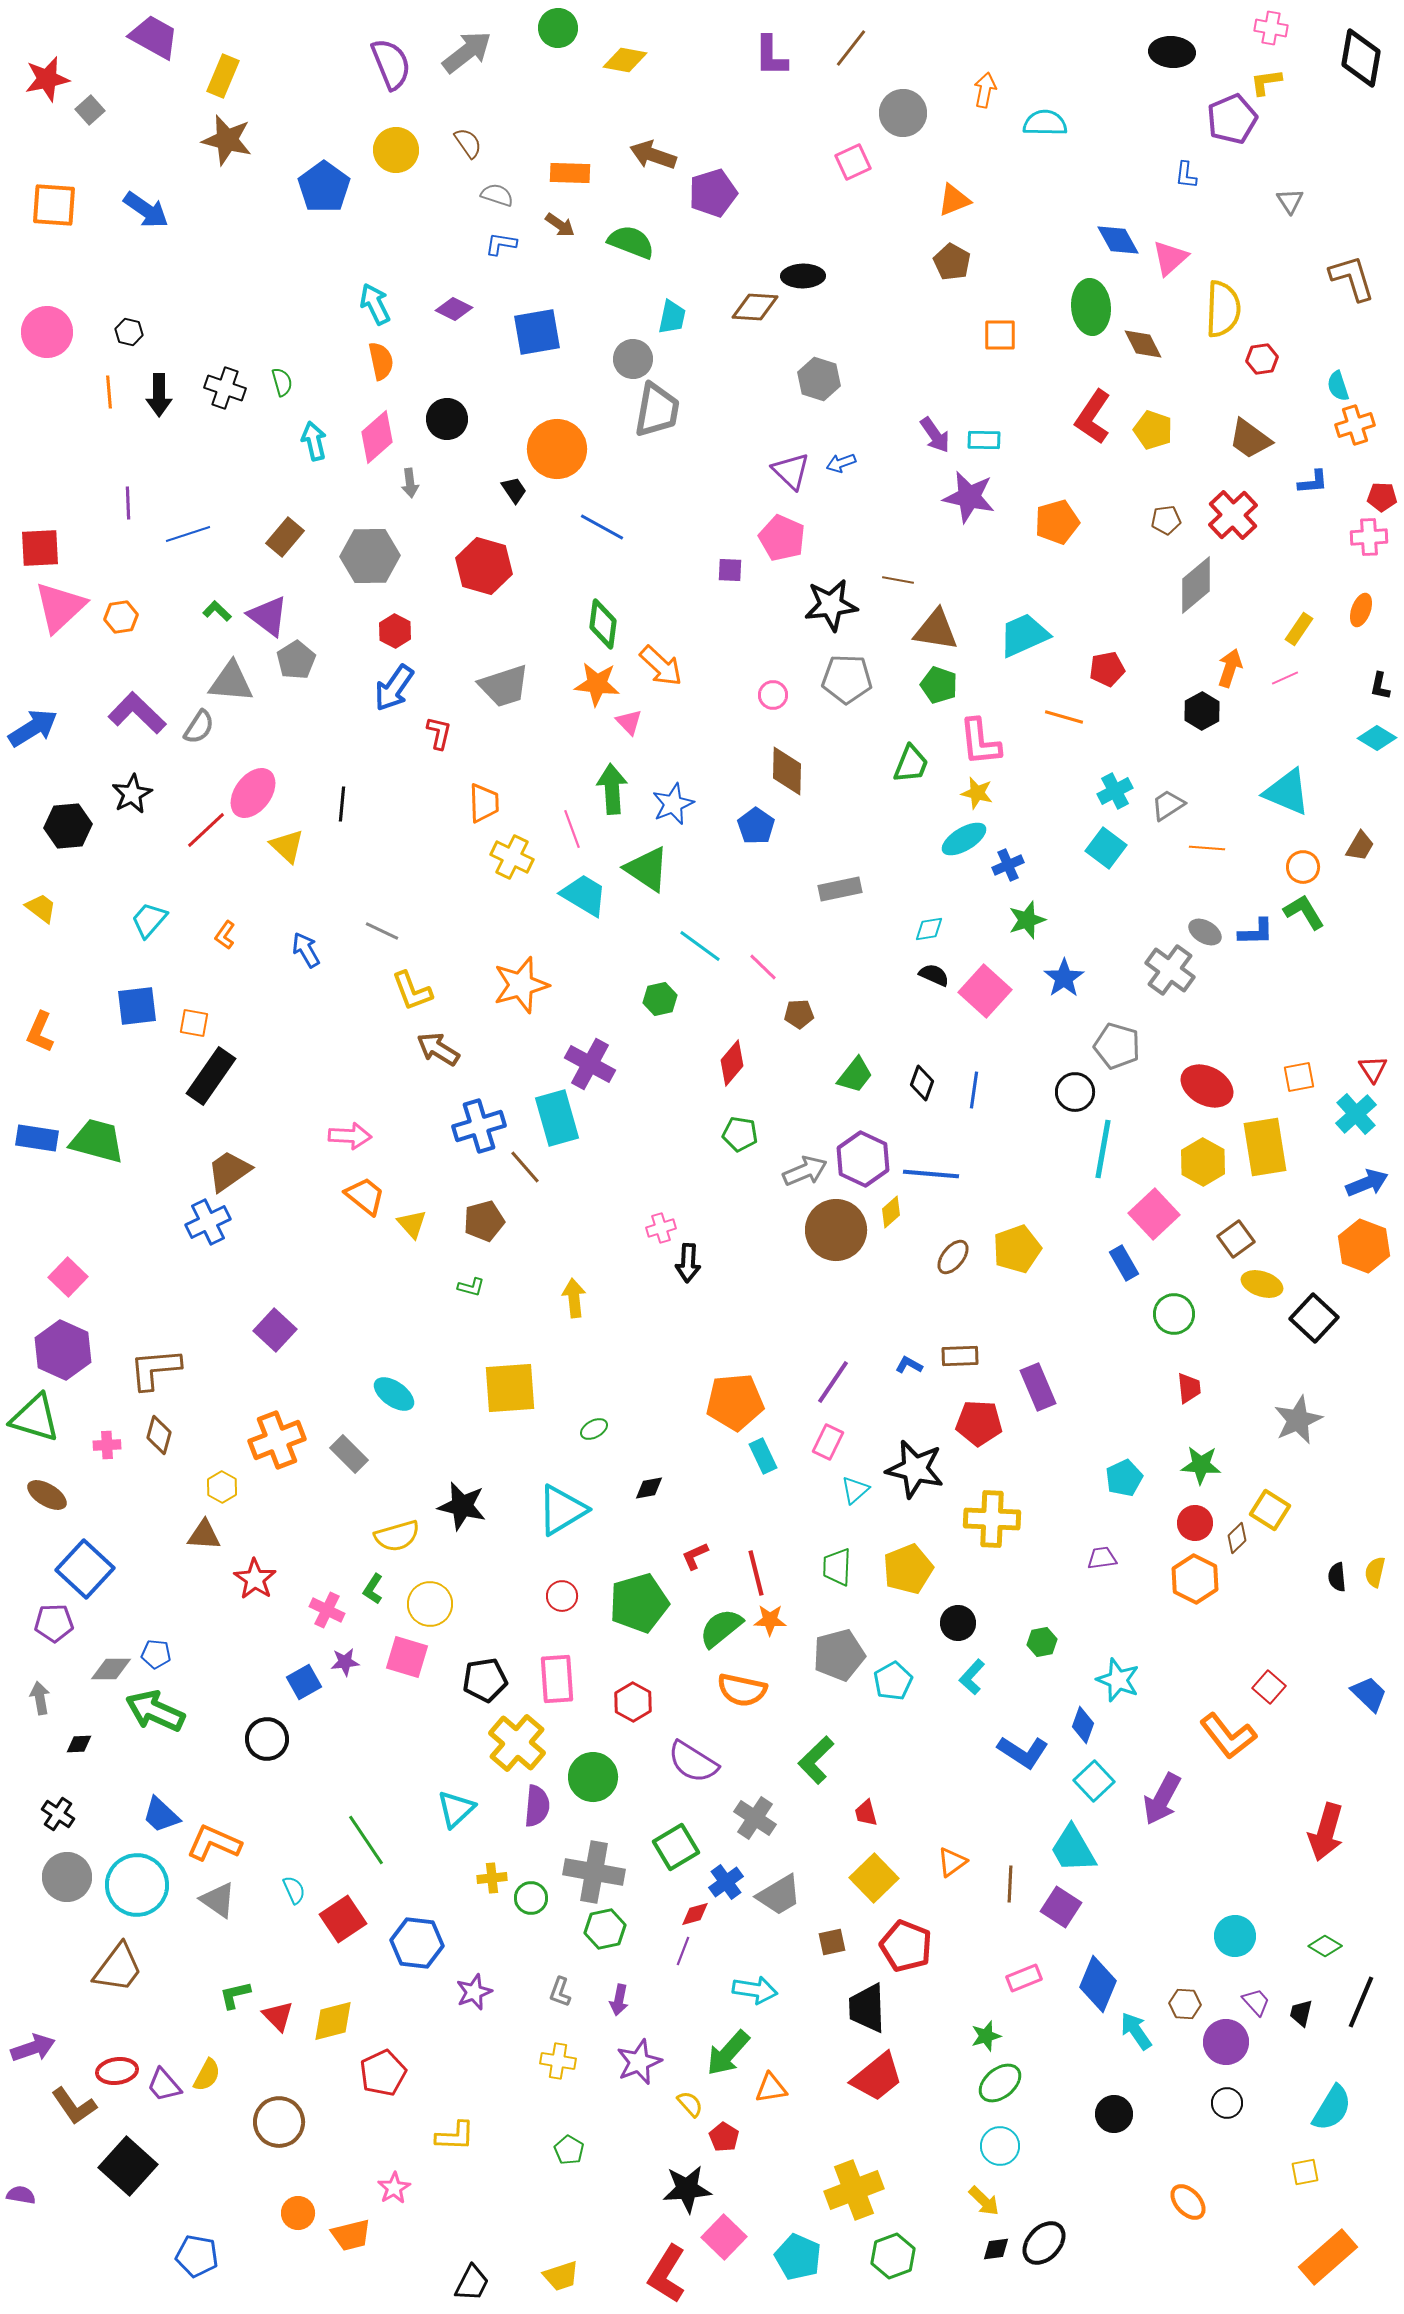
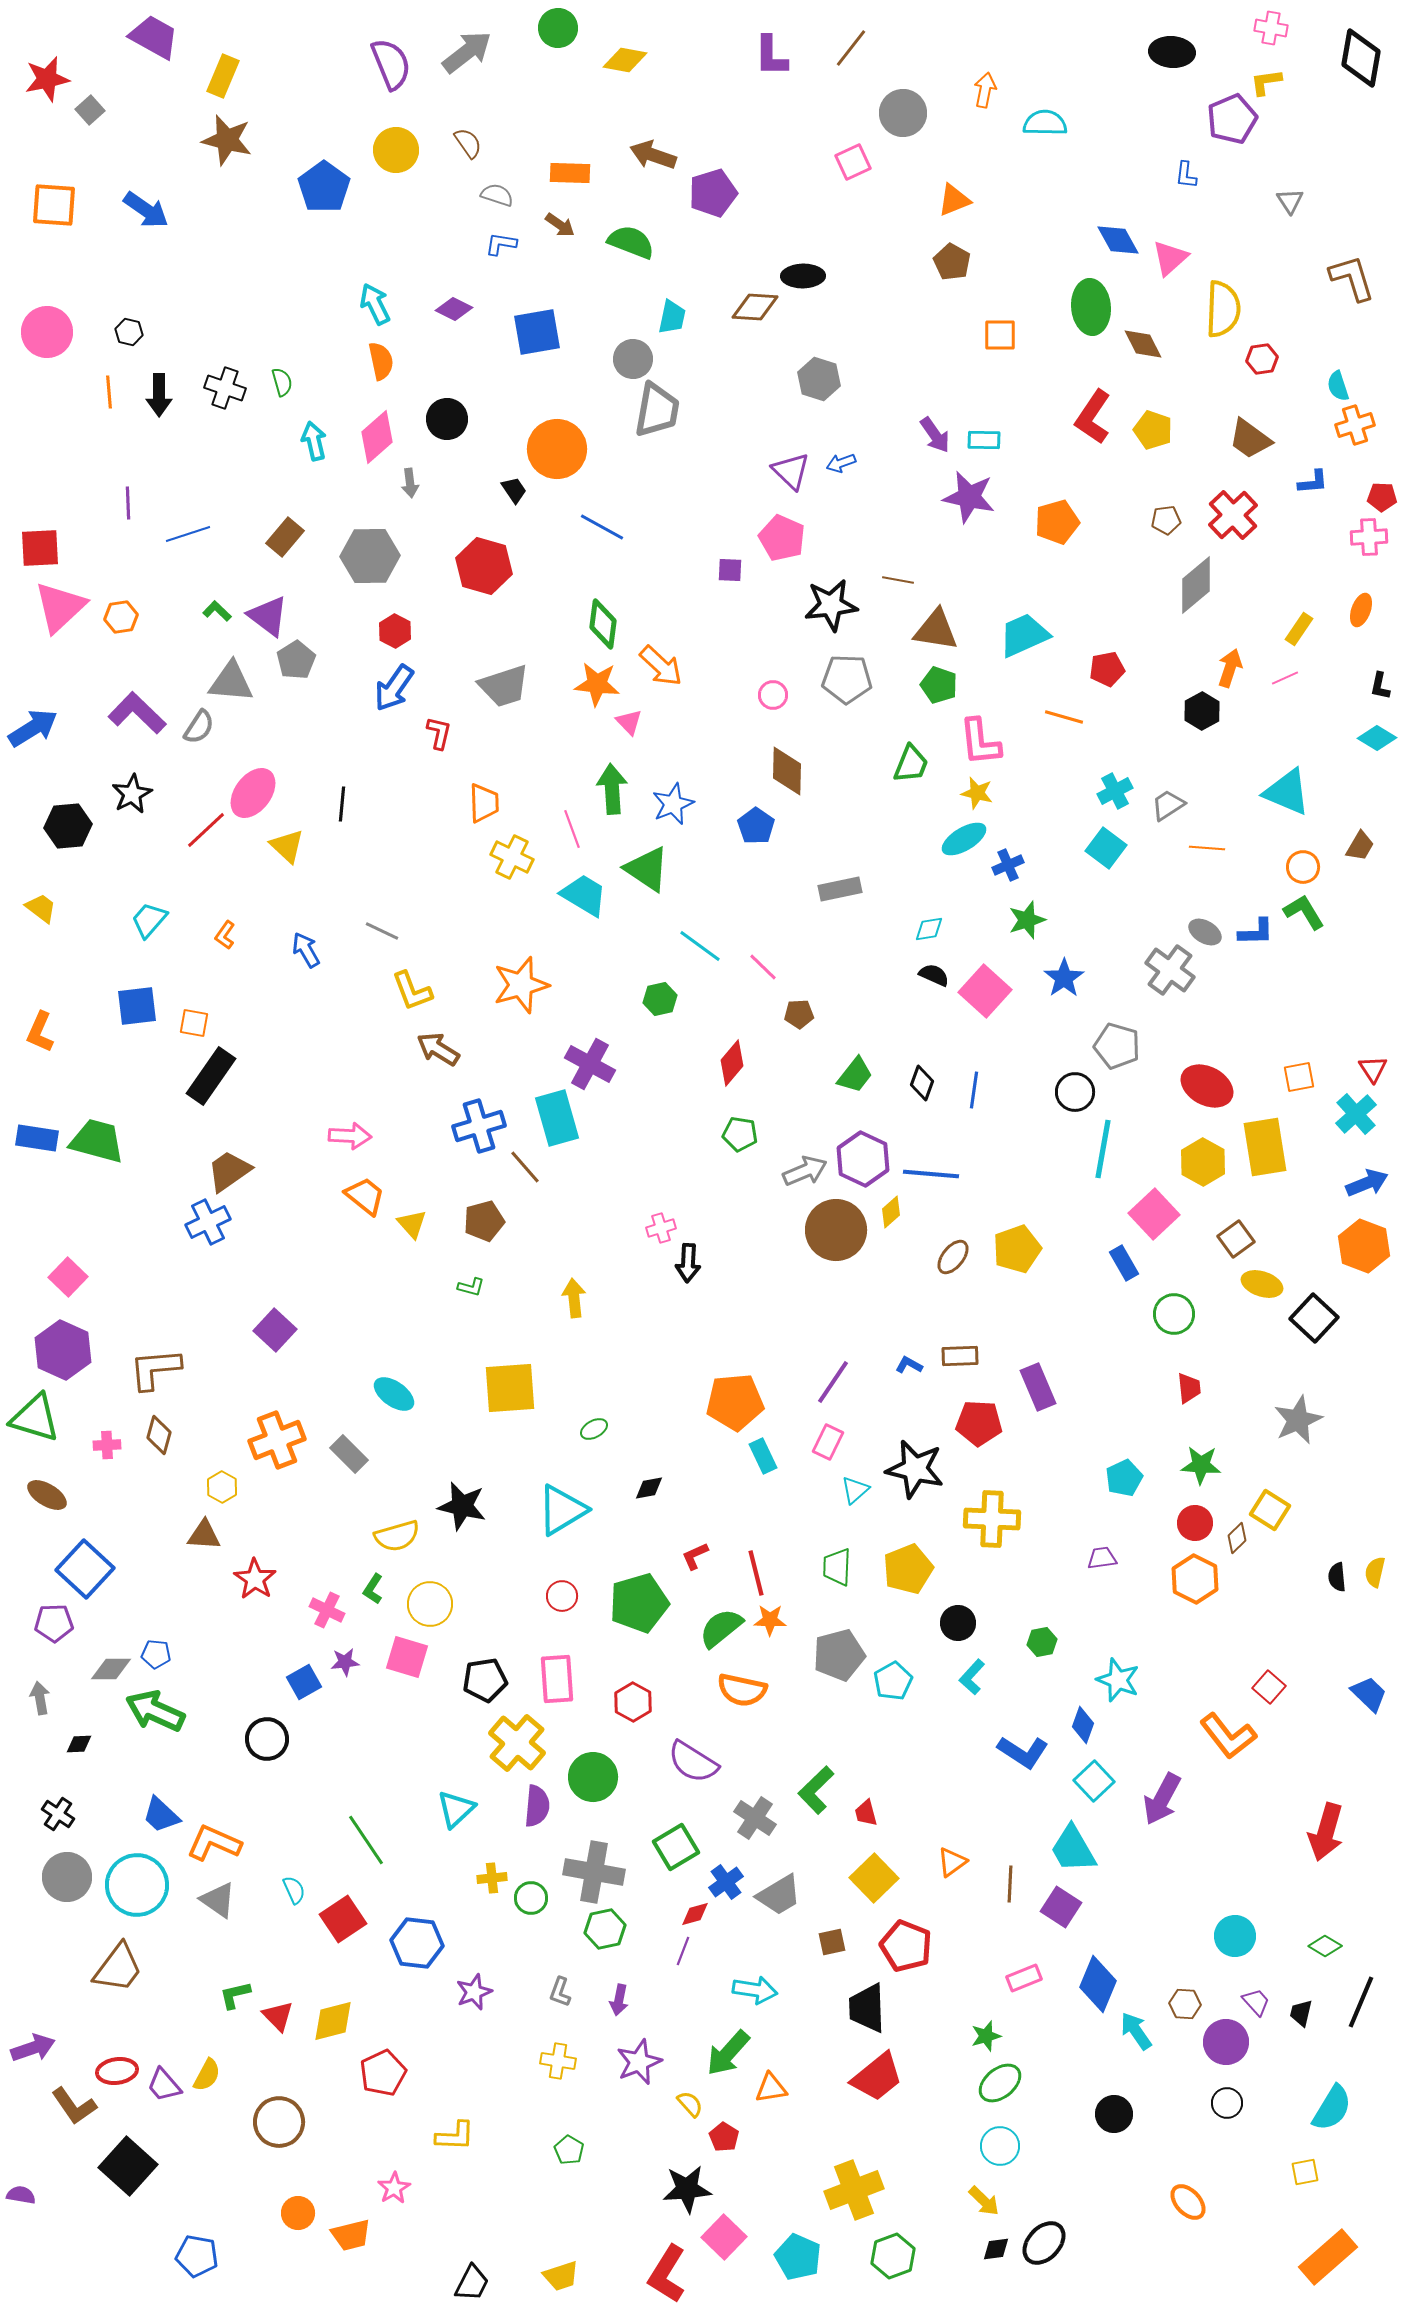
green L-shape at (816, 1760): moved 30 px down
